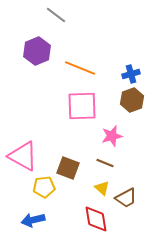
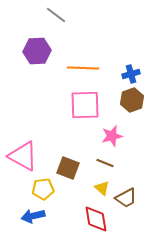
purple hexagon: rotated 20 degrees clockwise
orange line: moved 3 px right; rotated 20 degrees counterclockwise
pink square: moved 3 px right, 1 px up
yellow pentagon: moved 1 px left, 2 px down
blue arrow: moved 4 px up
